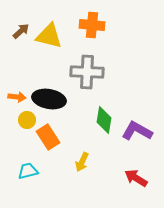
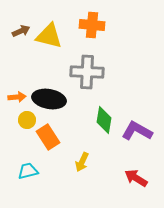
brown arrow: rotated 18 degrees clockwise
orange arrow: rotated 12 degrees counterclockwise
